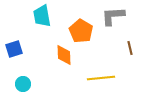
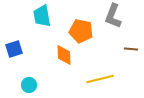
gray L-shape: rotated 65 degrees counterclockwise
orange pentagon: rotated 20 degrees counterclockwise
brown line: moved 1 px right, 1 px down; rotated 72 degrees counterclockwise
yellow line: moved 1 px left, 1 px down; rotated 8 degrees counterclockwise
cyan circle: moved 6 px right, 1 px down
